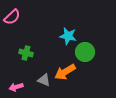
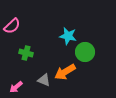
pink semicircle: moved 9 px down
pink arrow: rotated 24 degrees counterclockwise
